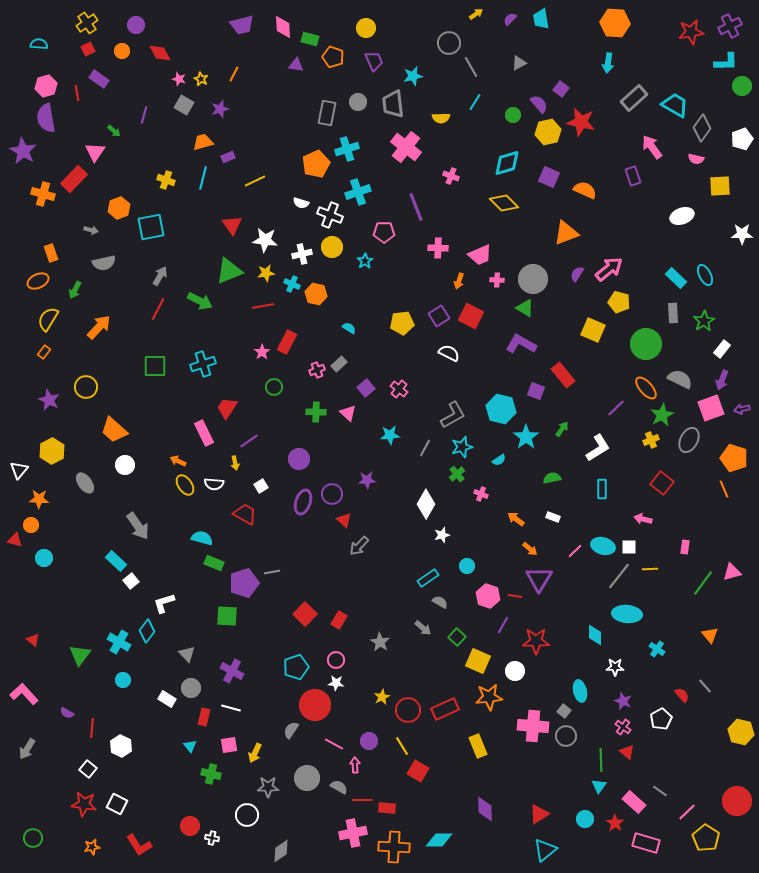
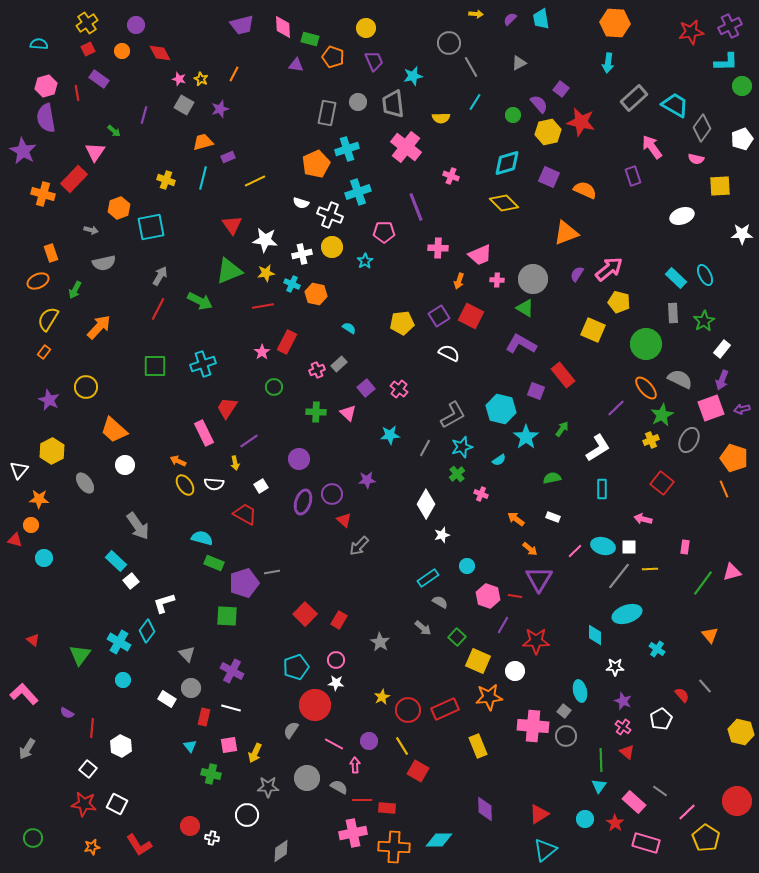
yellow arrow at (476, 14): rotated 40 degrees clockwise
cyan ellipse at (627, 614): rotated 24 degrees counterclockwise
